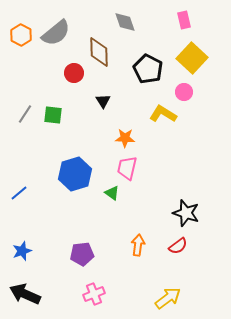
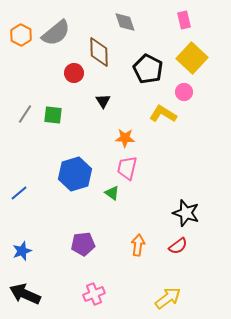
purple pentagon: moved 1 px right, 10 px up
